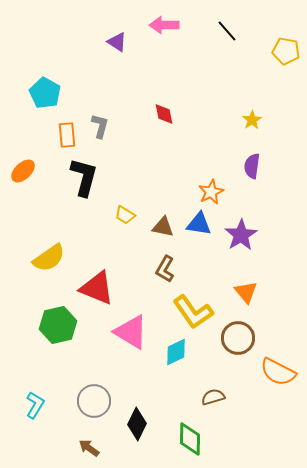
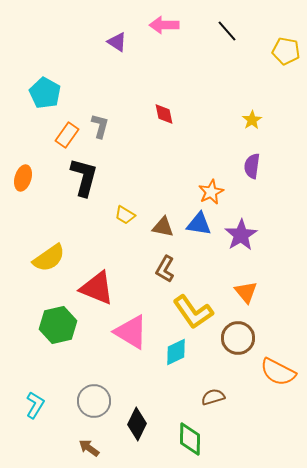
orange rectangle: rotated 40 degrees clockwise
orange ellipse: moved 7 px down; rotated 30 degrees counterclockwise
